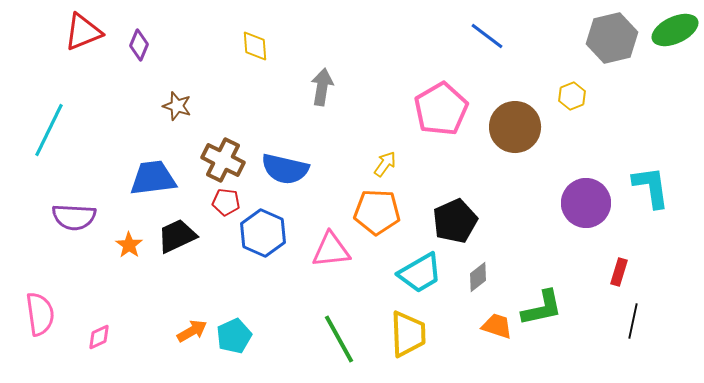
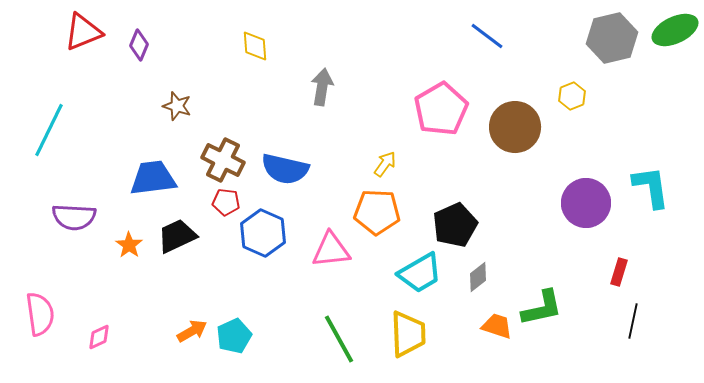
black pentagon: moved 4 px down
